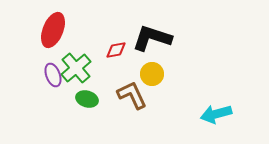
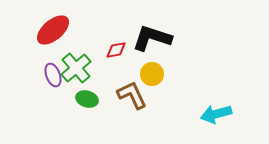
red ellipse: rotated 28 degrees clockwise
